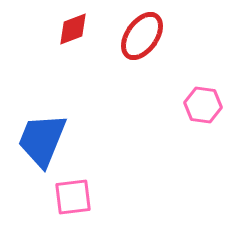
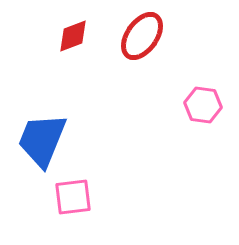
red diamond: moved 7 px down
